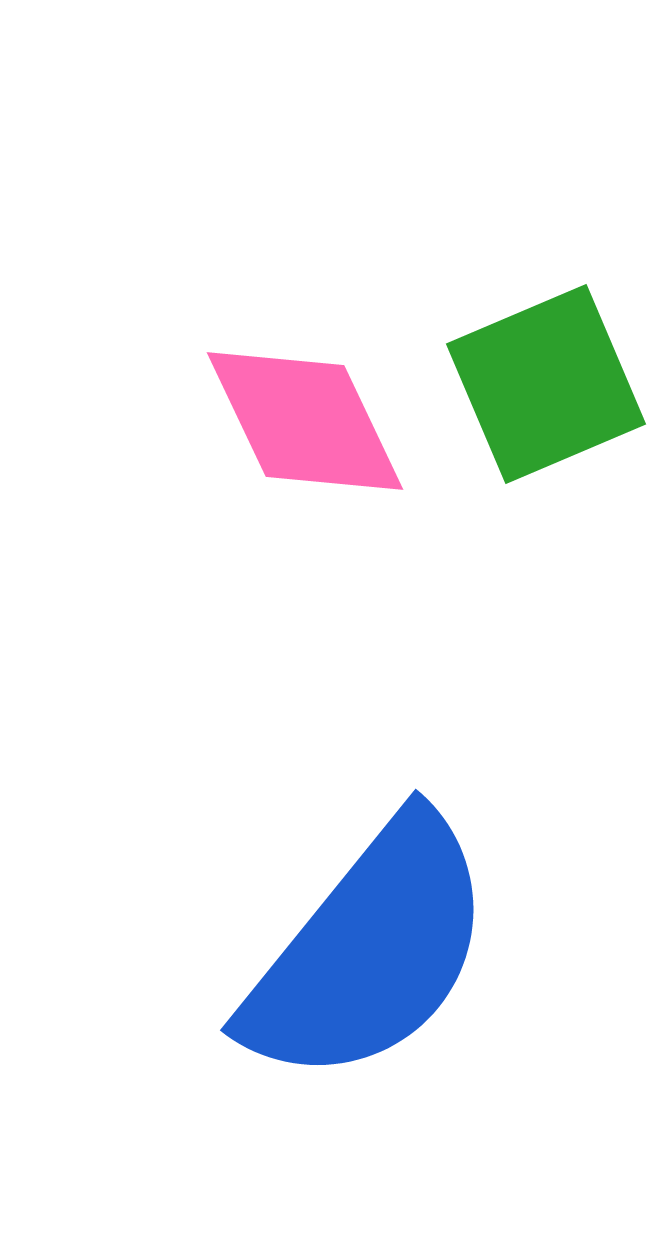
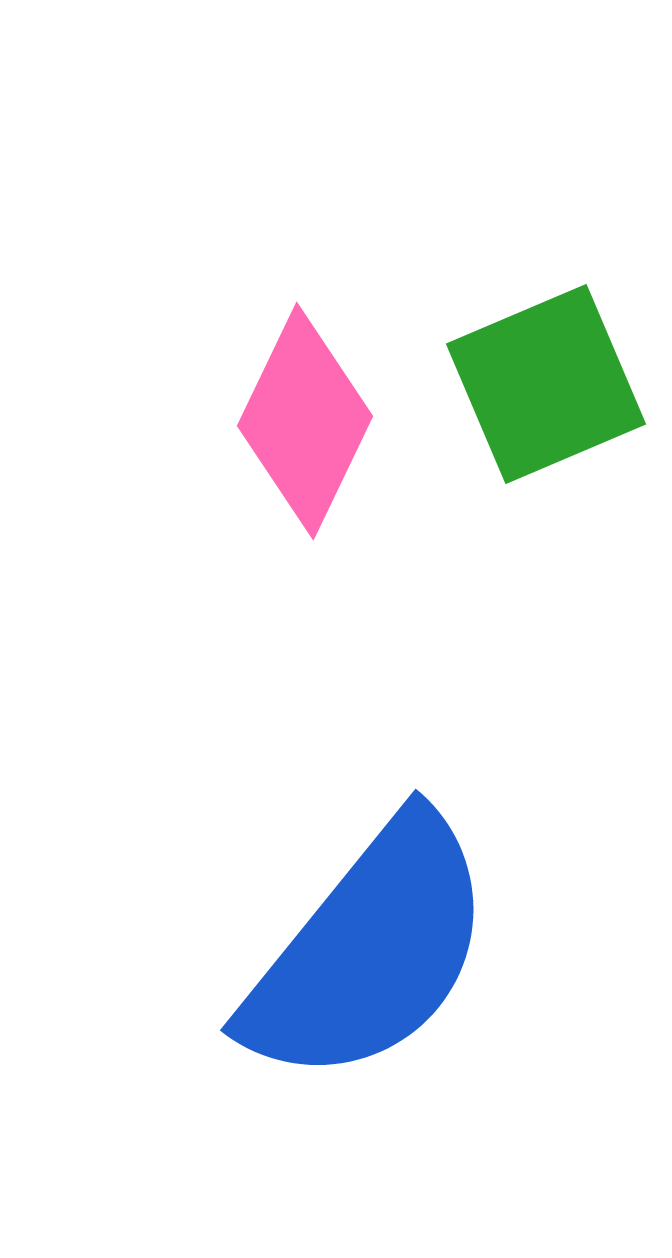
pink diamond: rotated 51 degrees clockwise
